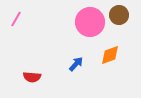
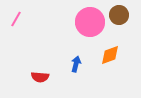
blue arrow: rotated 28 degrees counterclockwise
red semicircle: moved 8 px right
